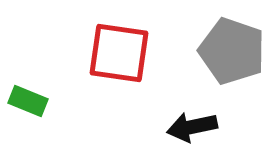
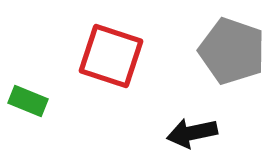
red square: moved 8 px left, 3 px down; rotated 10 degrees clockwise
black arrow: moved 6 px down
